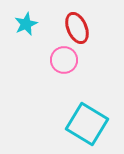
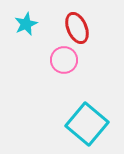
cyan square: rotated 9 degrees clockwise
